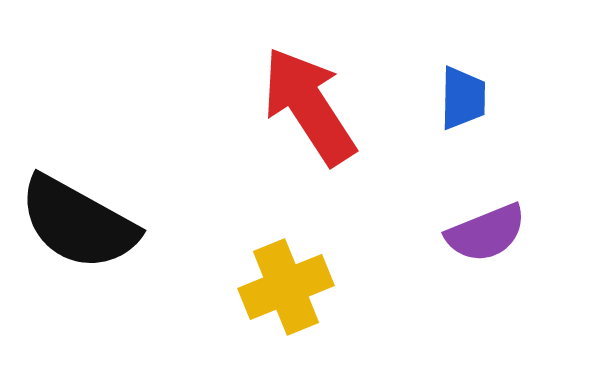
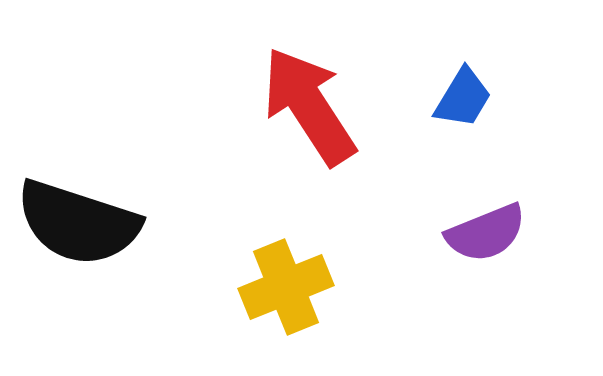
blue trapezoid: rotated 30 degrees clockwise
black semicircle: rotated 11 degrees counterclockwise
